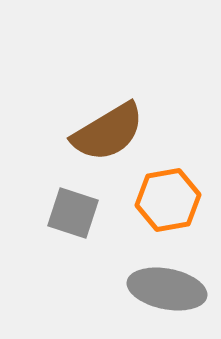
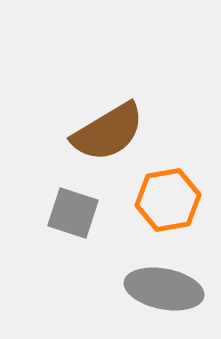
gray ellipse: moved 3 px left
